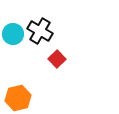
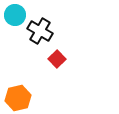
cyan circle: moved 2 px right, 19 px up
